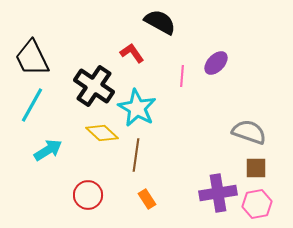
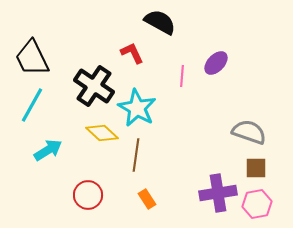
red L-shape: rotated 10 degrees clockwise
